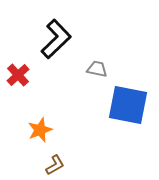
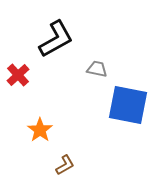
black L-shape: rotated 15 degrees clockwise
orange star: rotated 15 degrees counterclockwise
brown L-shape: moved 10 px right
